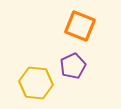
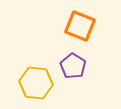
purple pentagon: rotated 15 degrees counterclockwise
